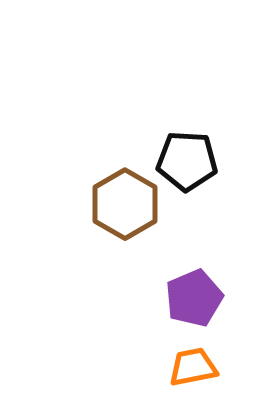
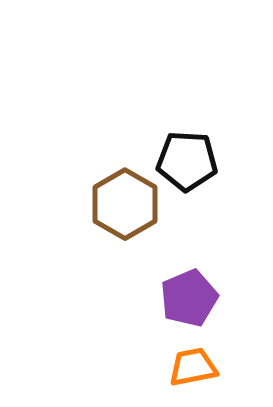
purple pentagon: moved 5 px left
